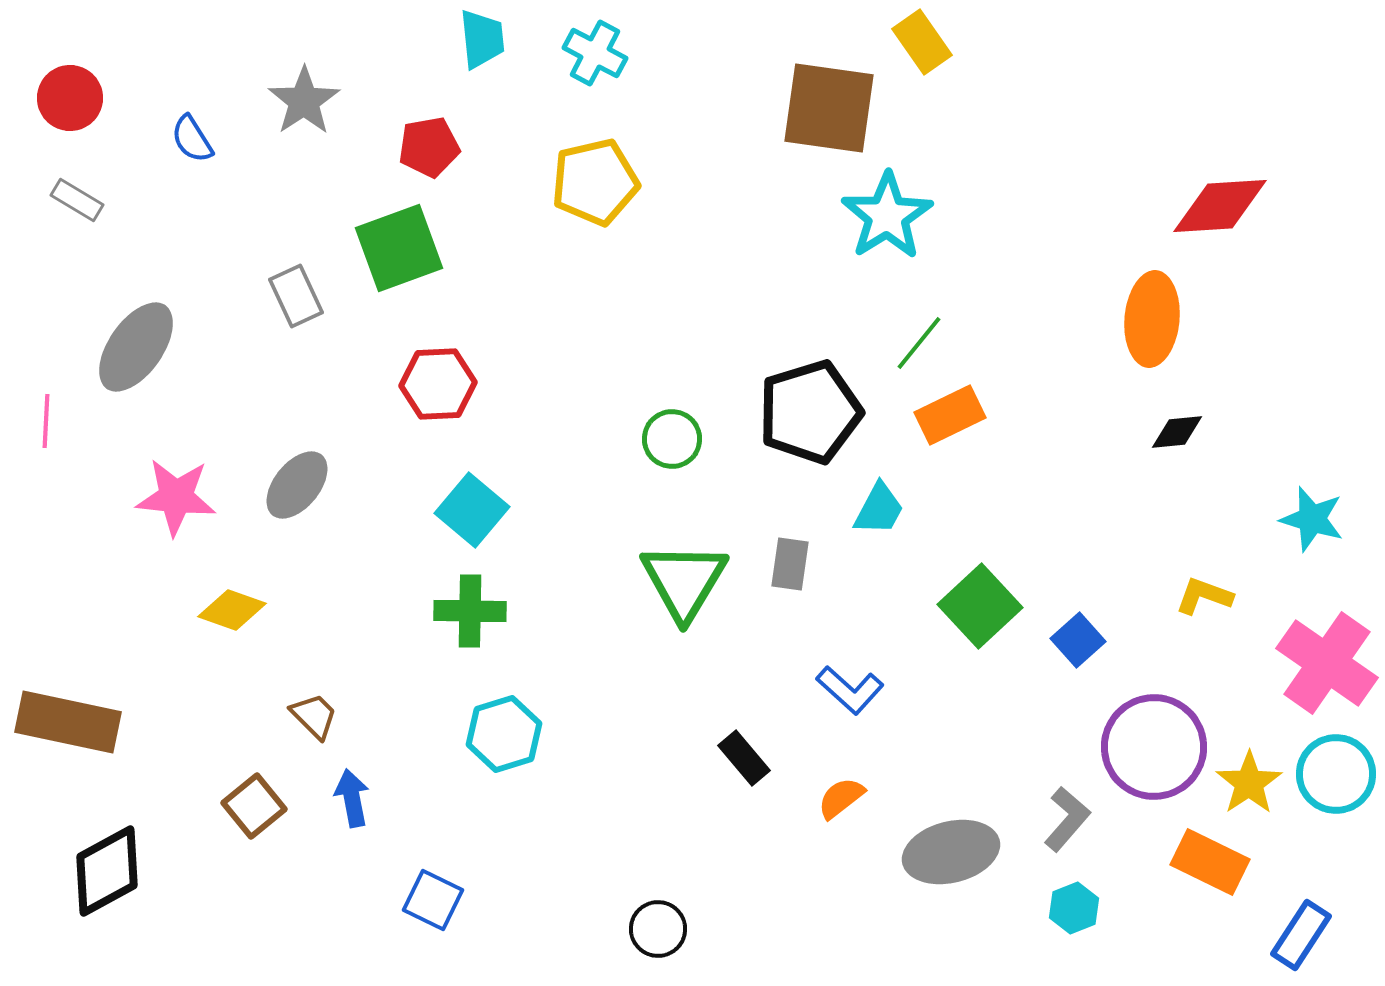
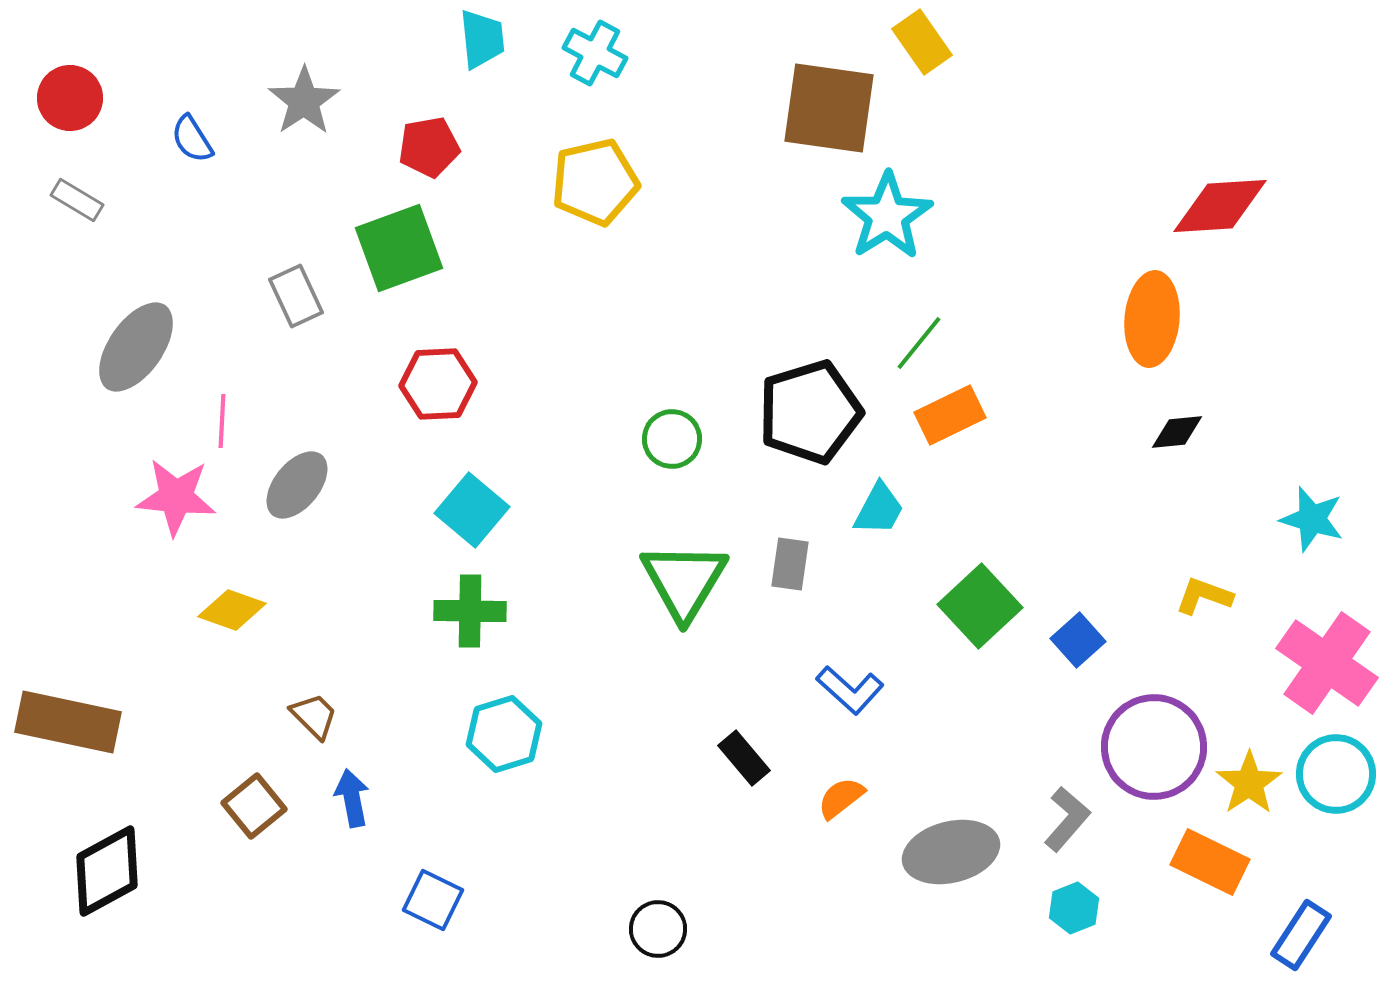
pink line at (46, 421): moved 176 px right
